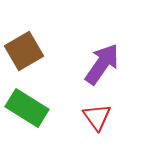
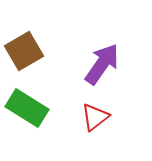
red triangle: moved 2 px left; rotated 28 degrees clockwise
